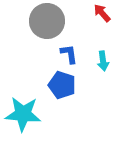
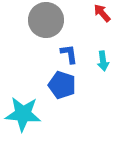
gray circle: moved 1 px left, 1 px up
